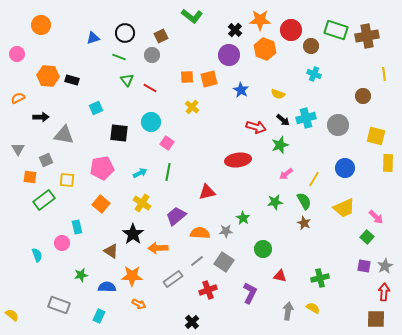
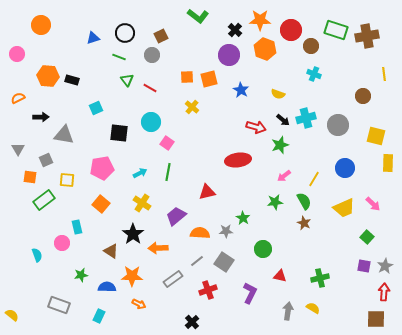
green L-shape at (192, 16): moved 6 px right
pink arrow at (286, 174): moved 2 px left, 2 px down
pink arrow at (376, 217): moved 3 px left, 13 px up
